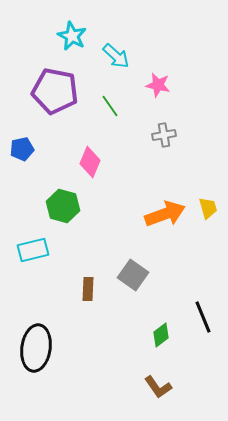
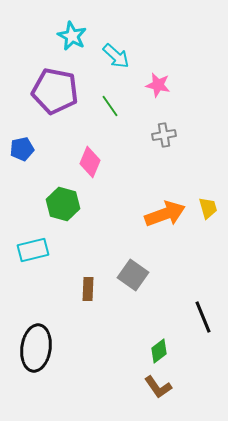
green hexagon: moved 2 px up
green diamond: moved 2 px left, 16 px down
